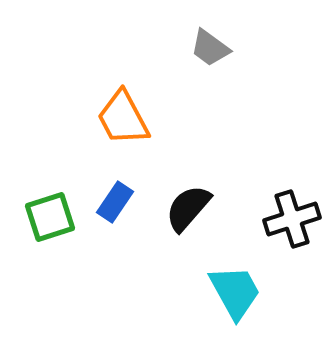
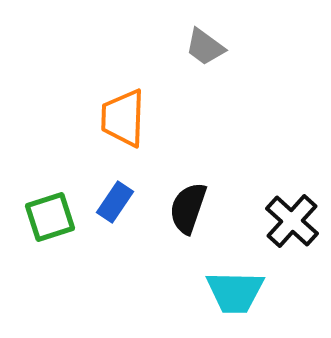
gray trapezoid: moved 5 px left, 1 px up
orange trapezoid: rotated 30 degrees clockwise
black semicircle: rotated 22 degrees counterclockwise
black cross: moved 2 px down; rotated 30 degrees counterclockwise
cyan trapezoid: rotated 120 degrees clockwise
